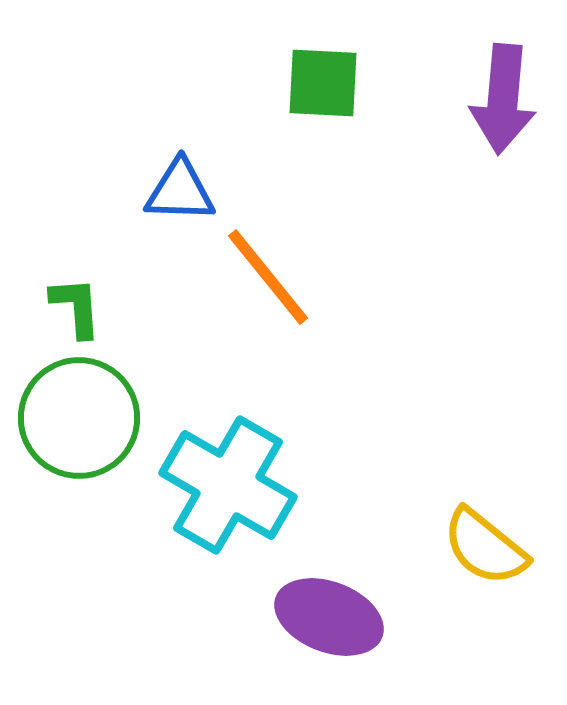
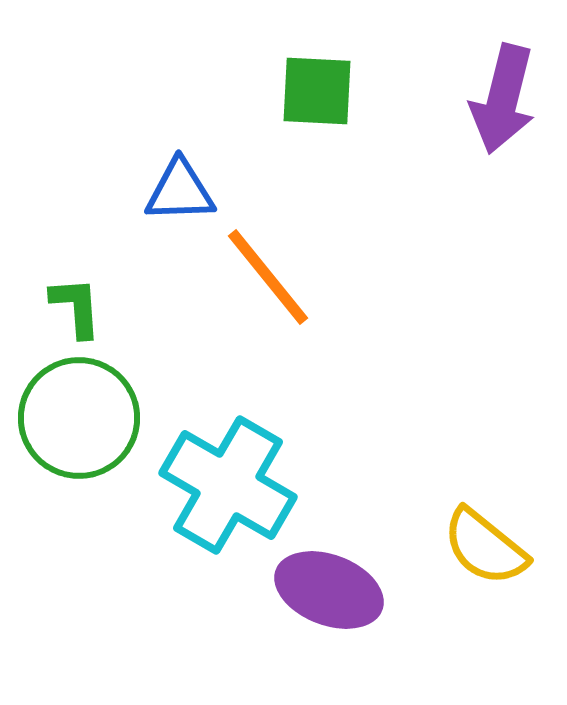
green square: moved 6 px left, 8 px down
purple arrow: rotated 9 degrees clockwise
blue triangle: rotated 4 degrees counterclockwise
purple ellipse: moved 27 px up
